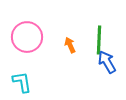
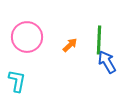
orange arrow: rotated 70 degrees clockwise
cyan L-shape: moved 5 px left, 1 px up; rotated 20 degrees clockwise
